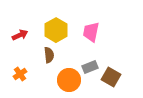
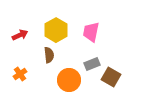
gray rectangle: moved 2 px right, 3 px up
